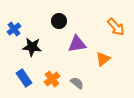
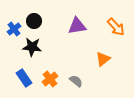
black circle: moved 25 px left
purple triangle: moved 18 px up
orange cross: moved 2 px left
gray semicircle: moved 1 px left, 2 px up
